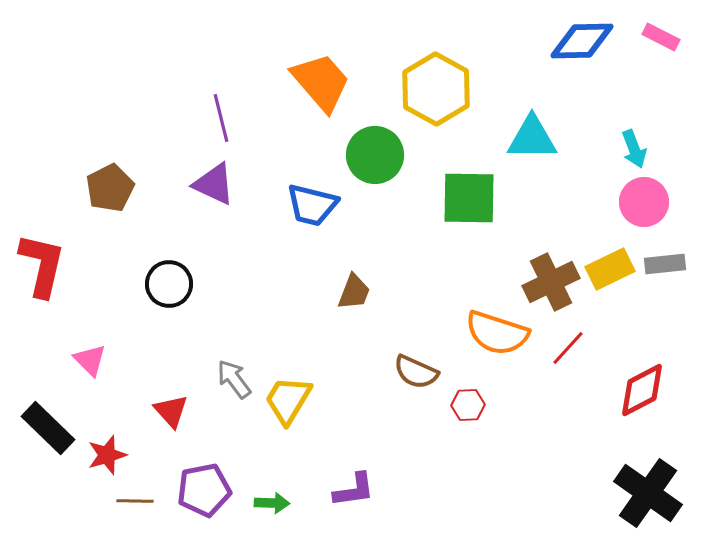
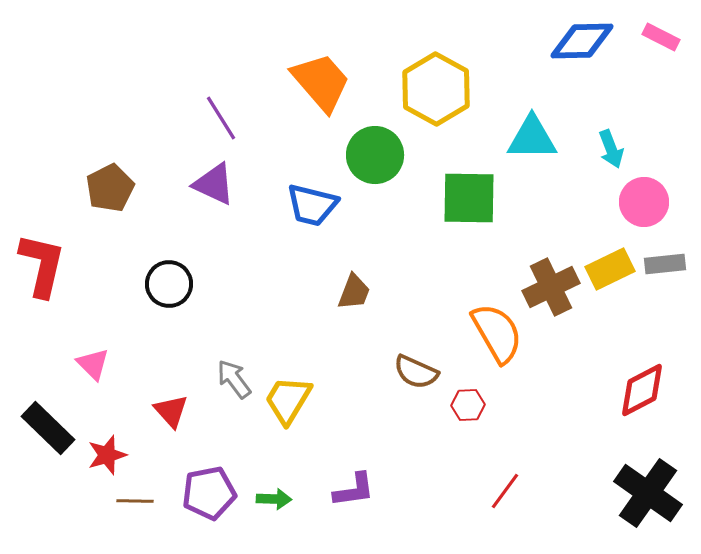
purple line: rotated 18 degrees counterclockwise
cyan arrow: moved 23 px left
brown cross: moved 5 px down
orange semicircle: rotated 138 degrees counterclockwise
red line: moved 63 px left, 143 px down; rotated 6 degrees counterclockwise
pink triangle: moved 3 px right, 4 px down
purple pentagon: moved 5 px right, 3 px down
green arrow: moved 2 px right, 4 px up
